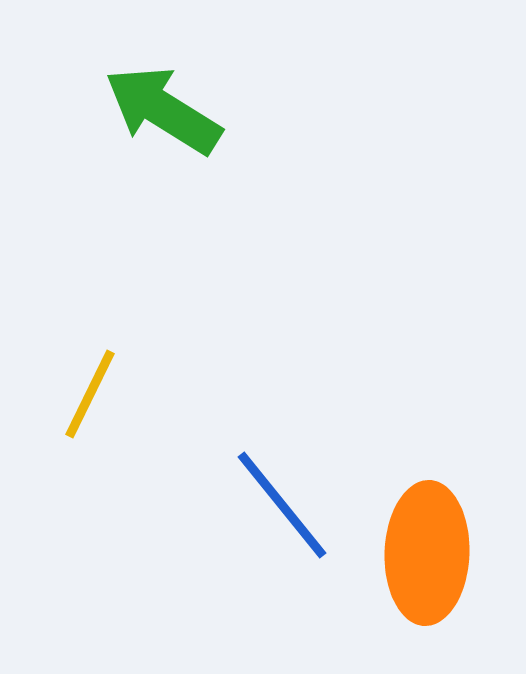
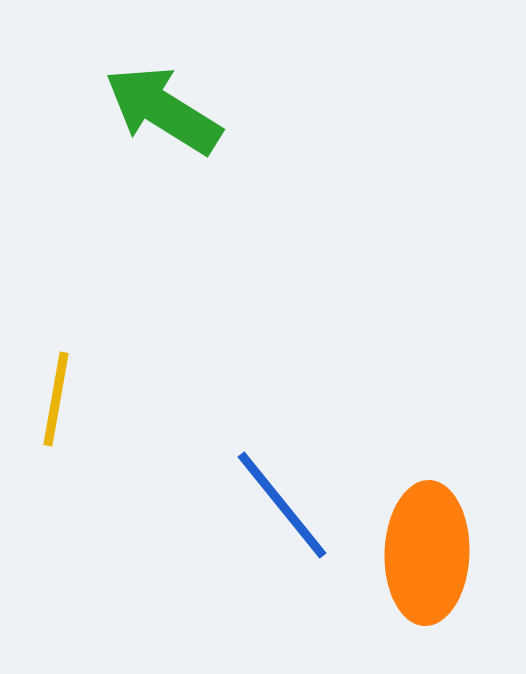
yellow line: moved 34 px left, 5 px down; rotated 16 degrees counterclockwise
